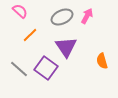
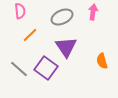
pink semicircle: rotated 42 degrees clockwise
pink arrow: moved 6 px right, 4 px up; rotated 21 degrees counterclockwise
